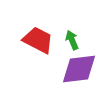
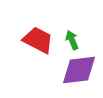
purple diamond: moved 1 px down
